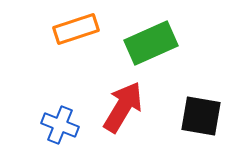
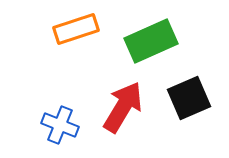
green rectangle: moved 2 px up
black square: moved 12 px left, 18 px up; rotated 33 degrees counterclockwise
